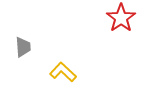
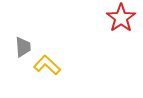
yellow L-shape: moved 16 px left, 7 px up
